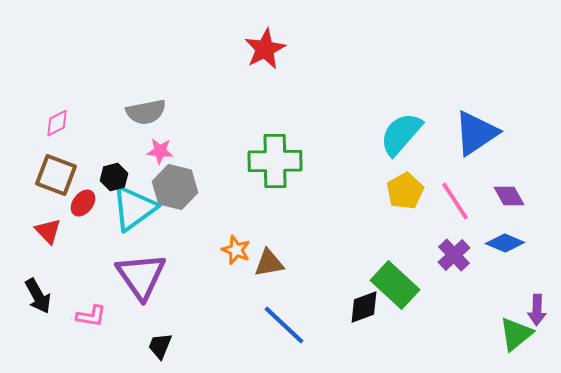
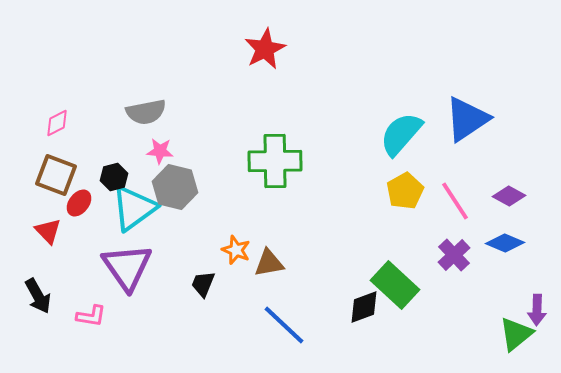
blue triangle: moved 9 px left, 14 px up
purple diamond: rotated 32 degrees counterclockwise
red ellipse: moved 4 px left
purple triangle: moved 14 px left, 9 px up
black trapezoid: moved 43 px right, 62 px up
